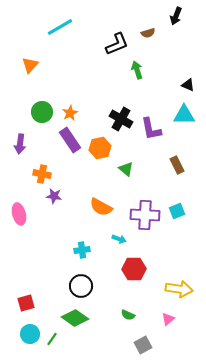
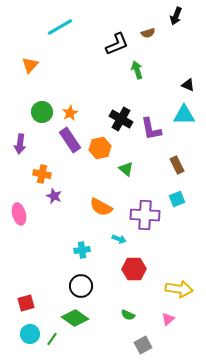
purple star: rotated 14 degrees clockwise
cyan square: moved 12 px up
